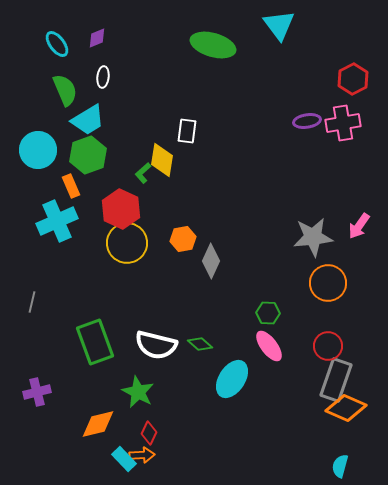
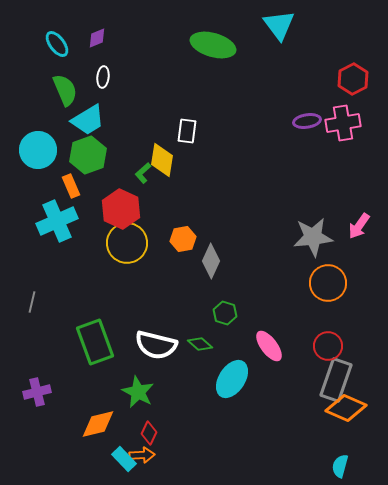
green hexagon at (268, 313): moved 43 px left; rotated 15 degrees clockwise
